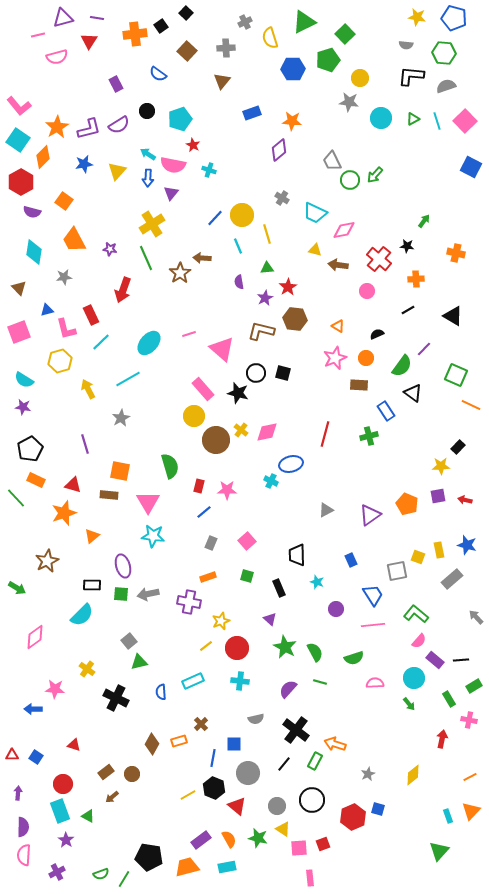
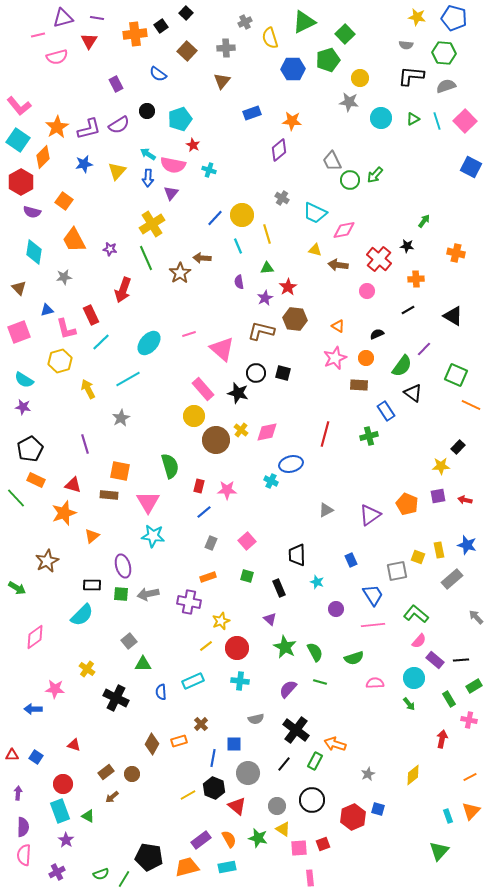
green triangle at (139, 662): moved 4 px right, 2 px down; rotated 12 degrees clockwise
